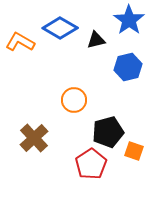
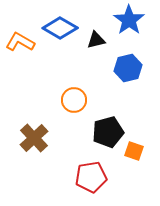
blue hexagon: moved 1 px down
red pentagon: moved 13 px down; rotated 24 degrees clockwise
